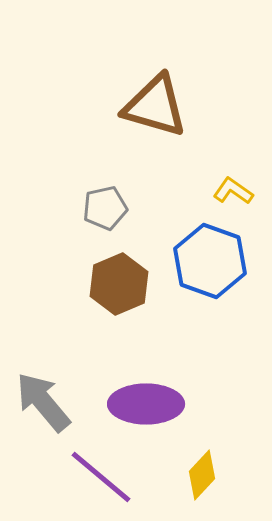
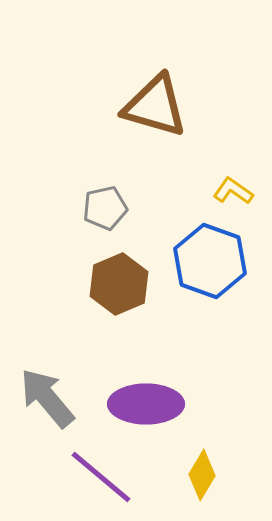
gray arrow: moved 4 px right, 4 px up
yellow diamond: rotated 12 degrees counterclockwise
